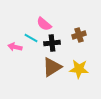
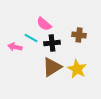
brown cross: rotated 24 degrees clockwise
yellow star: moved 2 px left; rotated 24 degrees clockwise
